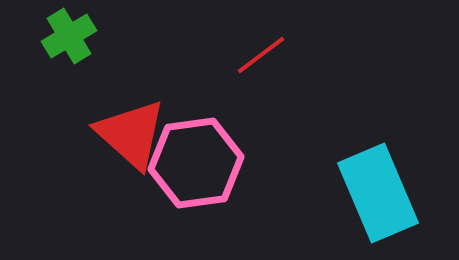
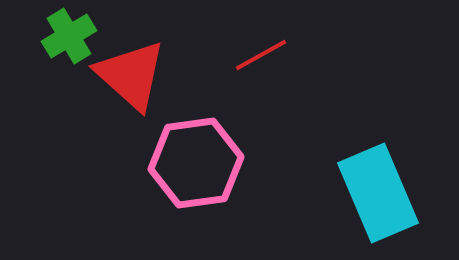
red line: rotated 8 degrees clockwise
red triangle: moved 59 px up
